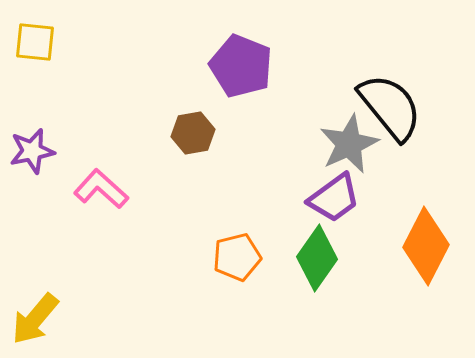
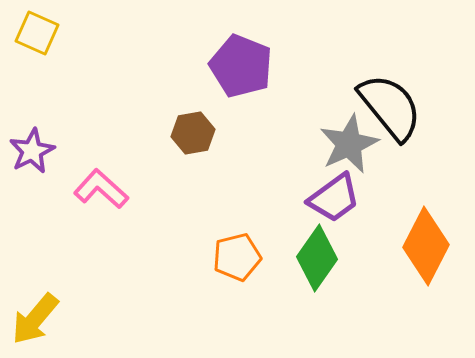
yellow square: moved 2 px right, 9 px up; rotated 18 degrees clockwise
purple star: rotated 15 degrees counterclockwise
